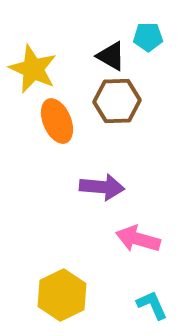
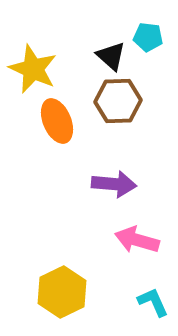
cyan pentagon: rotated 8 degrees clockwise
black triangle: rotated 12 degrees clockwise
brown hexagon: moved 1 px right
purple arrow: moved 12 px right, 3 px up
pink arrow: moved 1 px left, 1 px down
yellow hexagon: moved 3 px up
cyan L-shape: moved 1 px right, 3 px up
